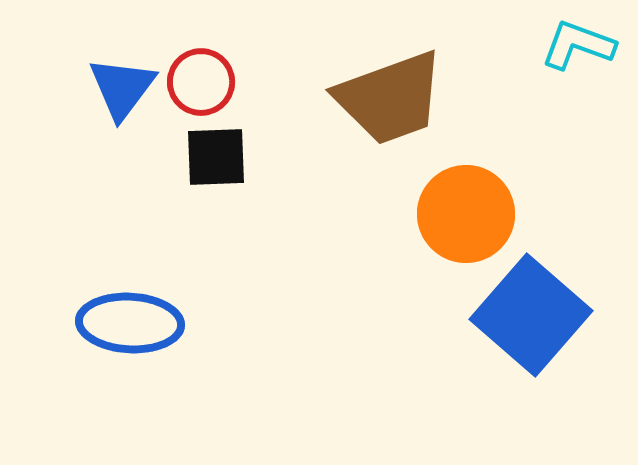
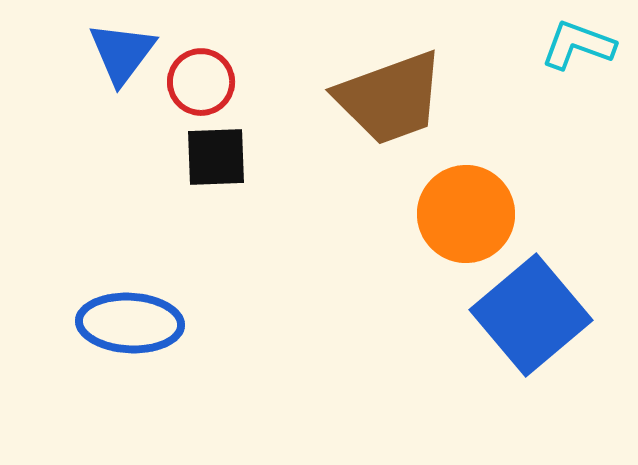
blue triangle: moved 35 px up
blue square: rotated 9 degrees clockwise
